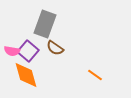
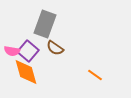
orange diamond: moved 3 px up
